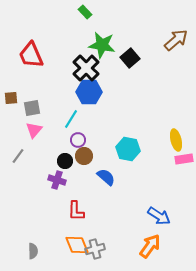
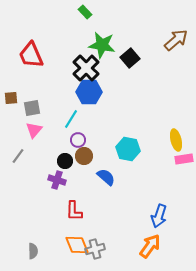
red L-shape: moved 2 px left
blue arrow: rotated 75 degrees clockwise
